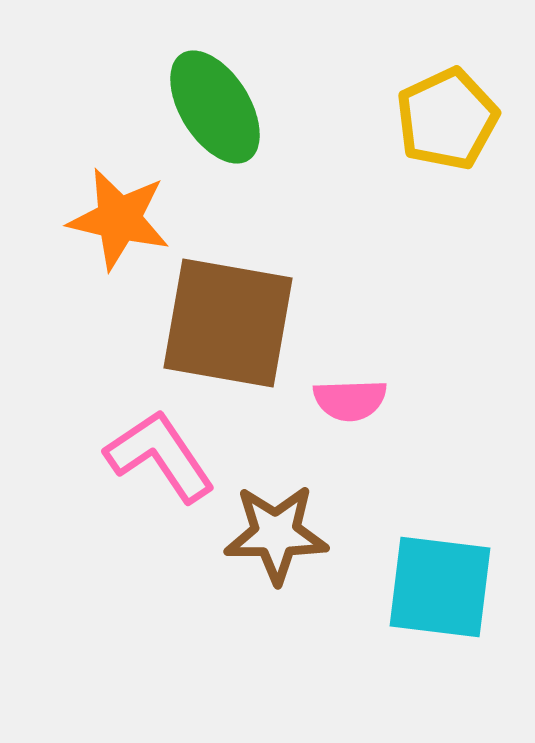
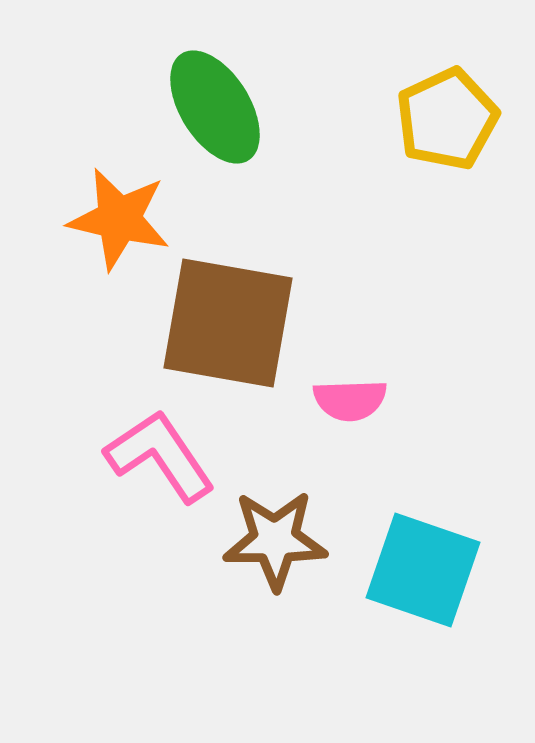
brown star: moved 1 px left, 6 px down
cyan square: moved 17 px left, 17 px up; rotated 12 degrees clockwise
